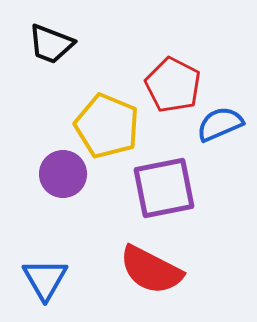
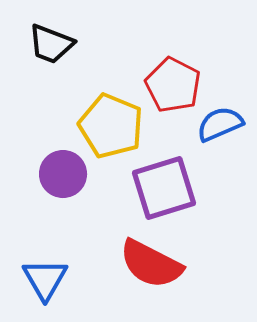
yellow pentagon: moved 4 px right
purple square: rotated 6 degrees counterclockwise
red semicircle: moved 6 px up
